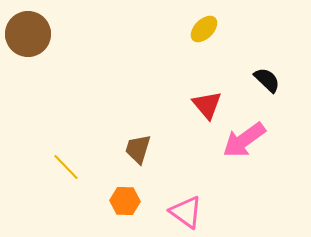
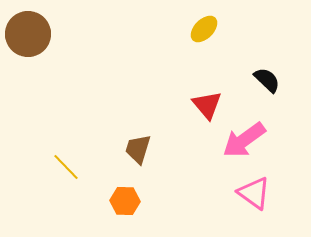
pink triangle: moved 68 px right, 19 px up
